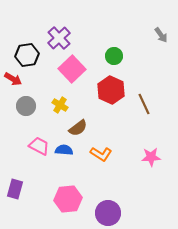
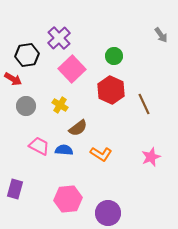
pink star: rotated 18 degrees counterclockwise
